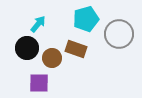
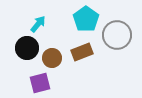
cyan pentagon: rotated 20 degrees counterclockwise
gray circle: moved 2 px left, 1 px down
brown rectangle: moved 6 px right, 3 px down; rotated 40 degrees counterclockwise
purple square: moved 1 px right; rotated 15 degrees counterclockwise
